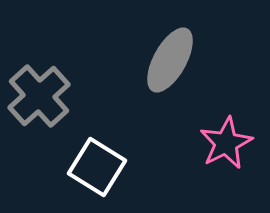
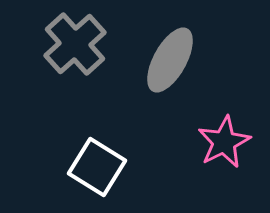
gray cross: moved 36 px right, 52 px up
pink star: moved 2 px left, 1 px up
